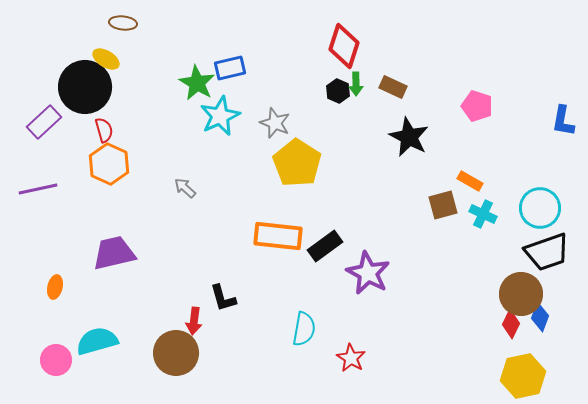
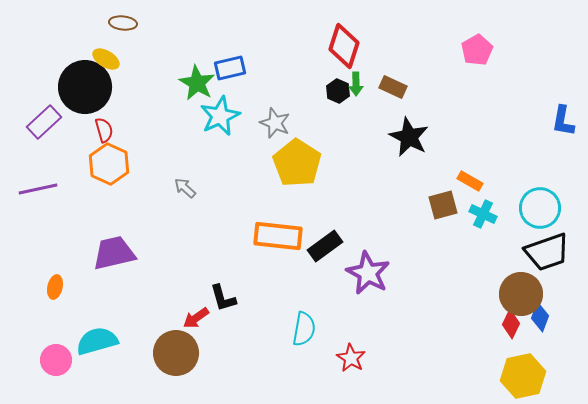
pink pentagon at (477, 106): moved 56 px up; rotated 24 degrees clockwise
red arrow at (194, 321): moved 2 px right, 3 px up; rotated 48 degrees clockwise
